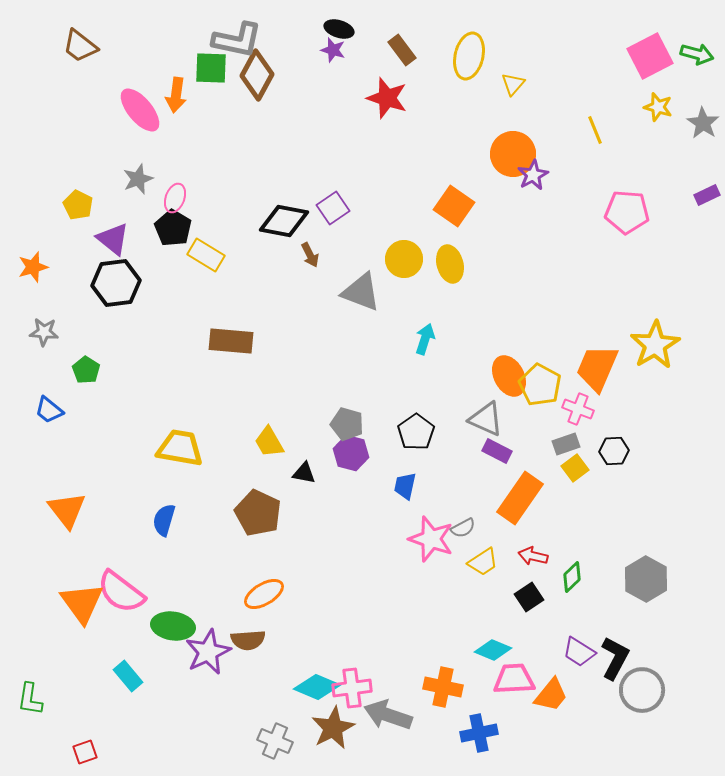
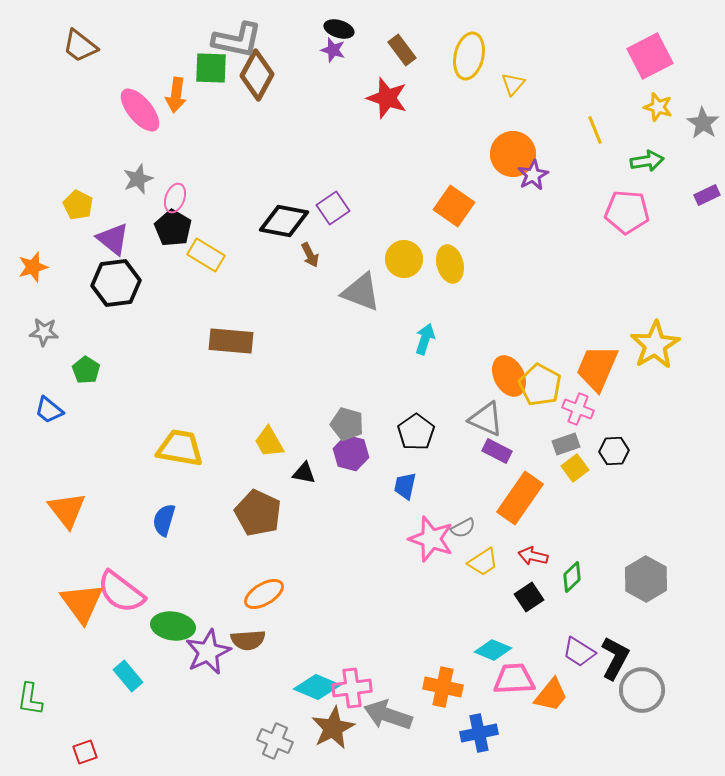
green arrow at (697, 54): moved 50 px left, 107 px down; rotated 24 degrees counterclockwise
